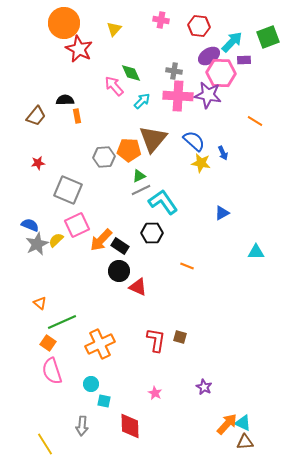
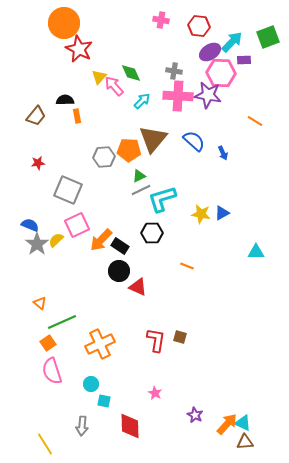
yellow triangle at (114, 29): moved 15 px left, 48 px down
purple ellipse at (209, 56): moved 1 px right, 4 px up
yellow star at (201, 163): moved 51 px down
cyan L-shape at (163, 202): moved 1 px left, 3 px up; rotated 72 degrees counterclockwise
gray star at (37, 244): rotated 10 degrees counterclockwise
orange square at (48, 343): rotated 21 degrees clockwise
purple star at (204, 387): moved 9 px left, 28 px down
